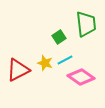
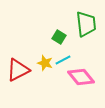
green square: rotated 24 degrees counterclockwise
cyan line: moved 2 px left
pink diamond: rotated 16 degrees clockwise
